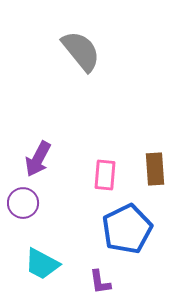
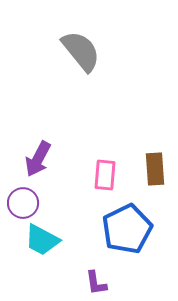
cyan trapezoid: moved 24 px up
purple L-shape: moved 4 px left, 1 px down
